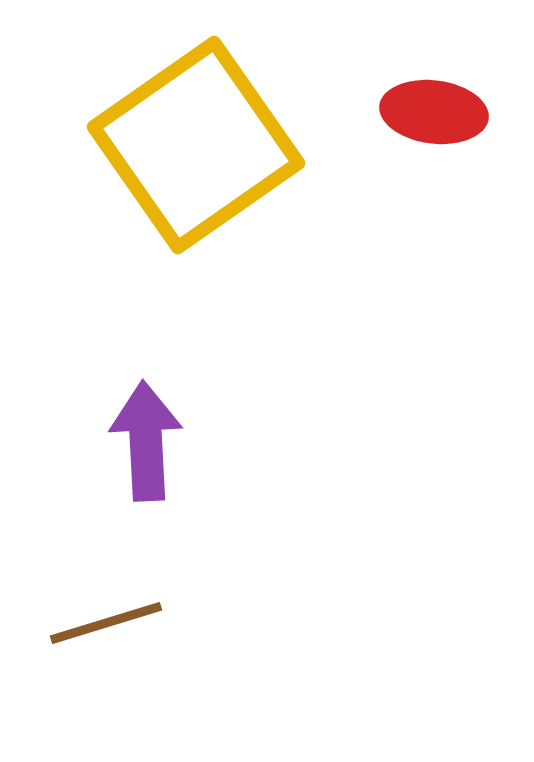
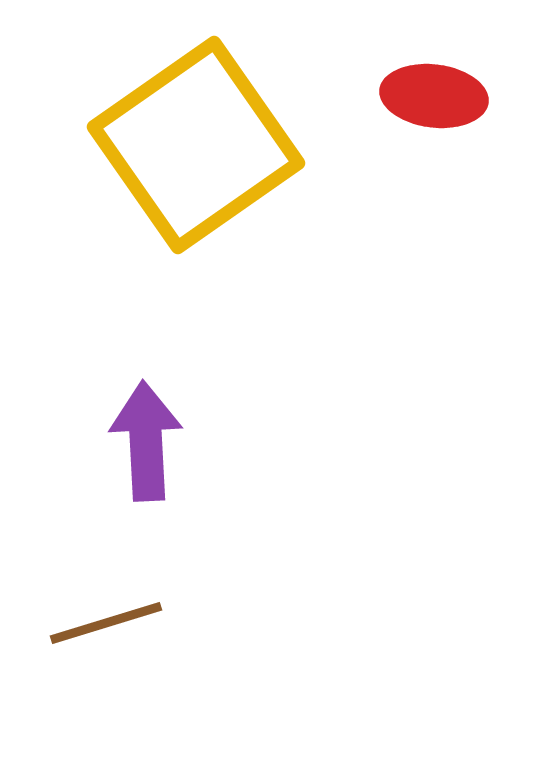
red ellipse: moved 16 px up
